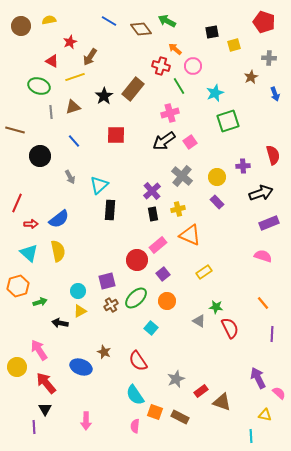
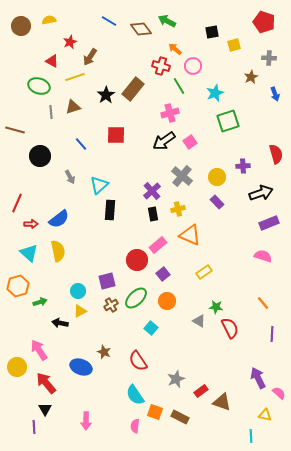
black star at (104, 96): moved 2 px right, 1 px up
blue line at (74, 141): moved 7 px right, 3 px down
red semicircle at (273, 155): moved 3 px right, 1 px up
